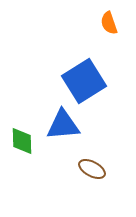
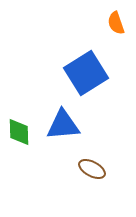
orange semicircle: moved 7 px right
blue square: moved 2 px right, 8 px up
green diamond: moved 3 px left, 9 px up
